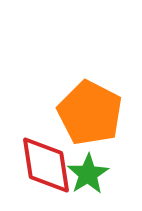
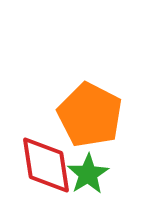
orange pentagon: moved 2 px down
